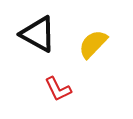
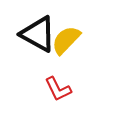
yellow semicircle: moved 27 px left, 4 px up
